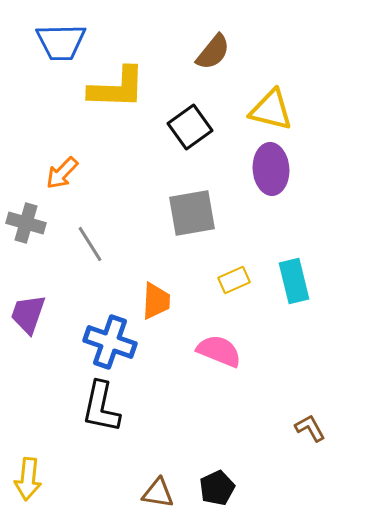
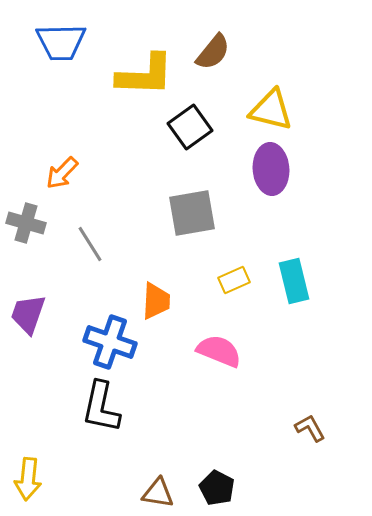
yellow L-shape: moved 28 px right, 13 px up
black pentagon: rotated 20 degrees counterclockwise
